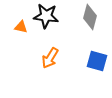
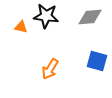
gray diamond: rotated 70 degrees clockwise
orange arrow: moved 11 px down
